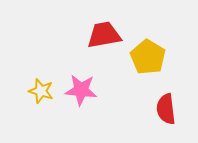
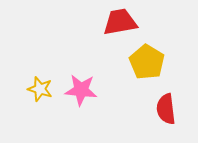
red trapezoid: moved 16 px right, 13 px up
yellow pentagon: moved 1 px left, 5 px down
yellow star: moved 1 px left, 2 px up
